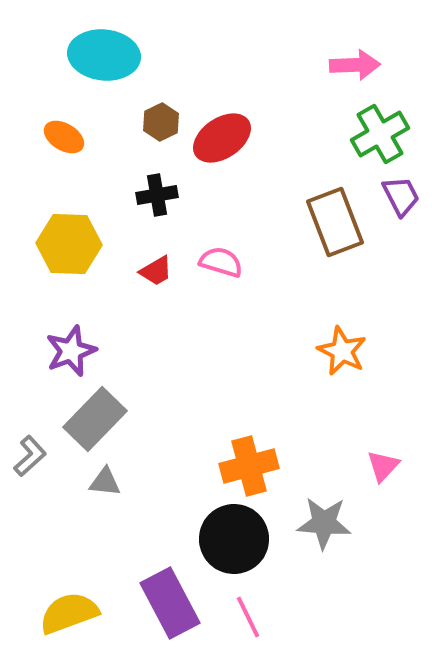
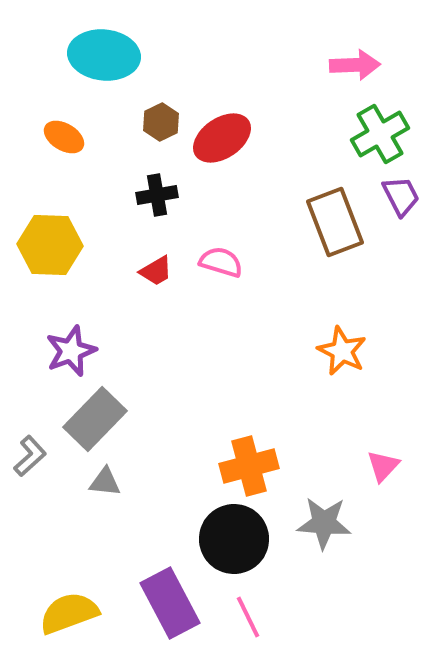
yellow hexagon: moved 19 px left, 1 px down
